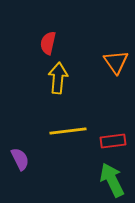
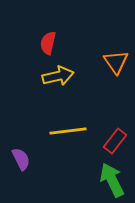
yellow arrow: moved 2 px up; rotated 72 degrees clockwise
red rectangle: moved 2 px right; rotated 45 degrees counterclockwise
purple semicircle: moved 1 px right
